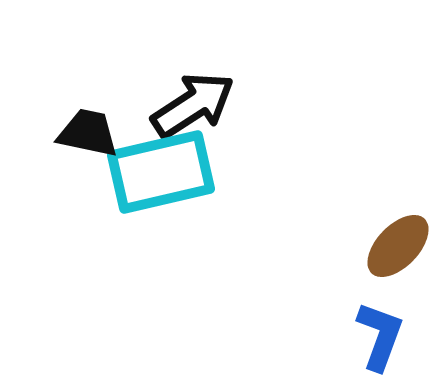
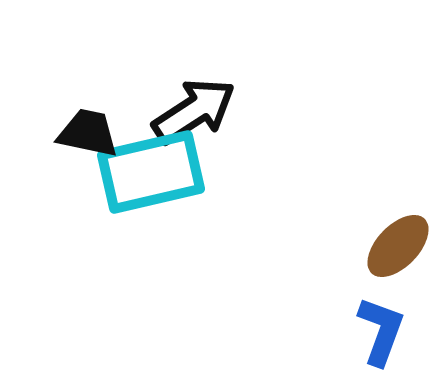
black arrow: moved 1 px right, 6 px down
cyan rectangle: moved 10 px left
blue L-shape: moved 1 px right, 5 px up
